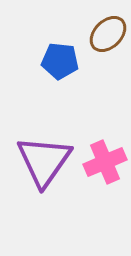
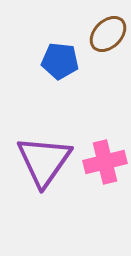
pink cross: rotated 9 degrees clockwise
